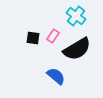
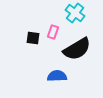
cyan cross: moved 1 px left, 3 px up
pink rectangle: moved 4 px up; rotated 16 degrees counterclockwise
blue semicircle: moved 1 px right; rotated 42 degrees counterclockwise
